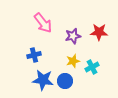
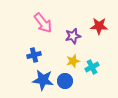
red star: moved 6 px up
